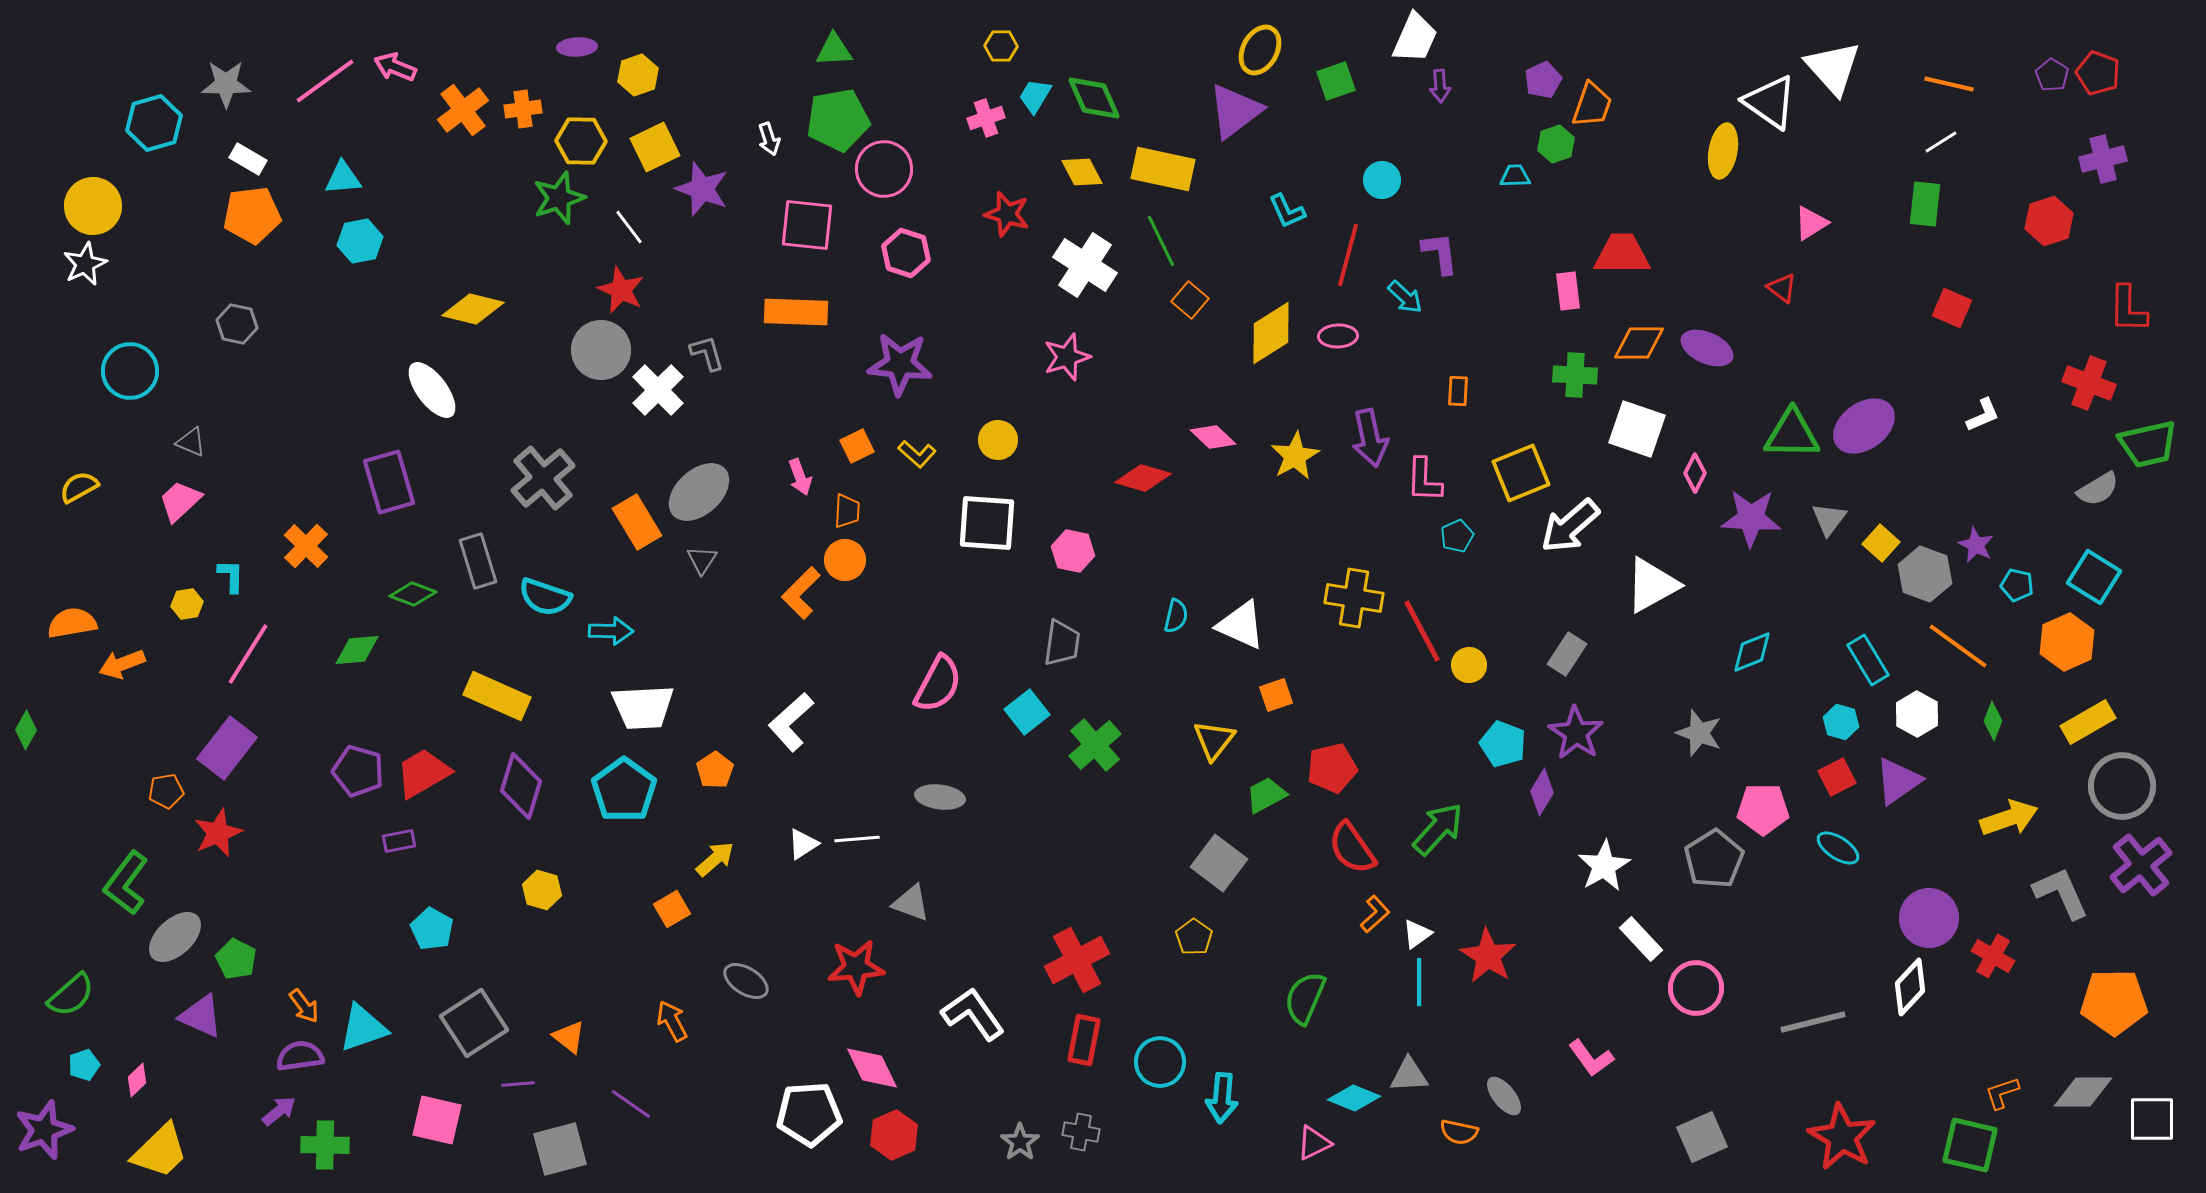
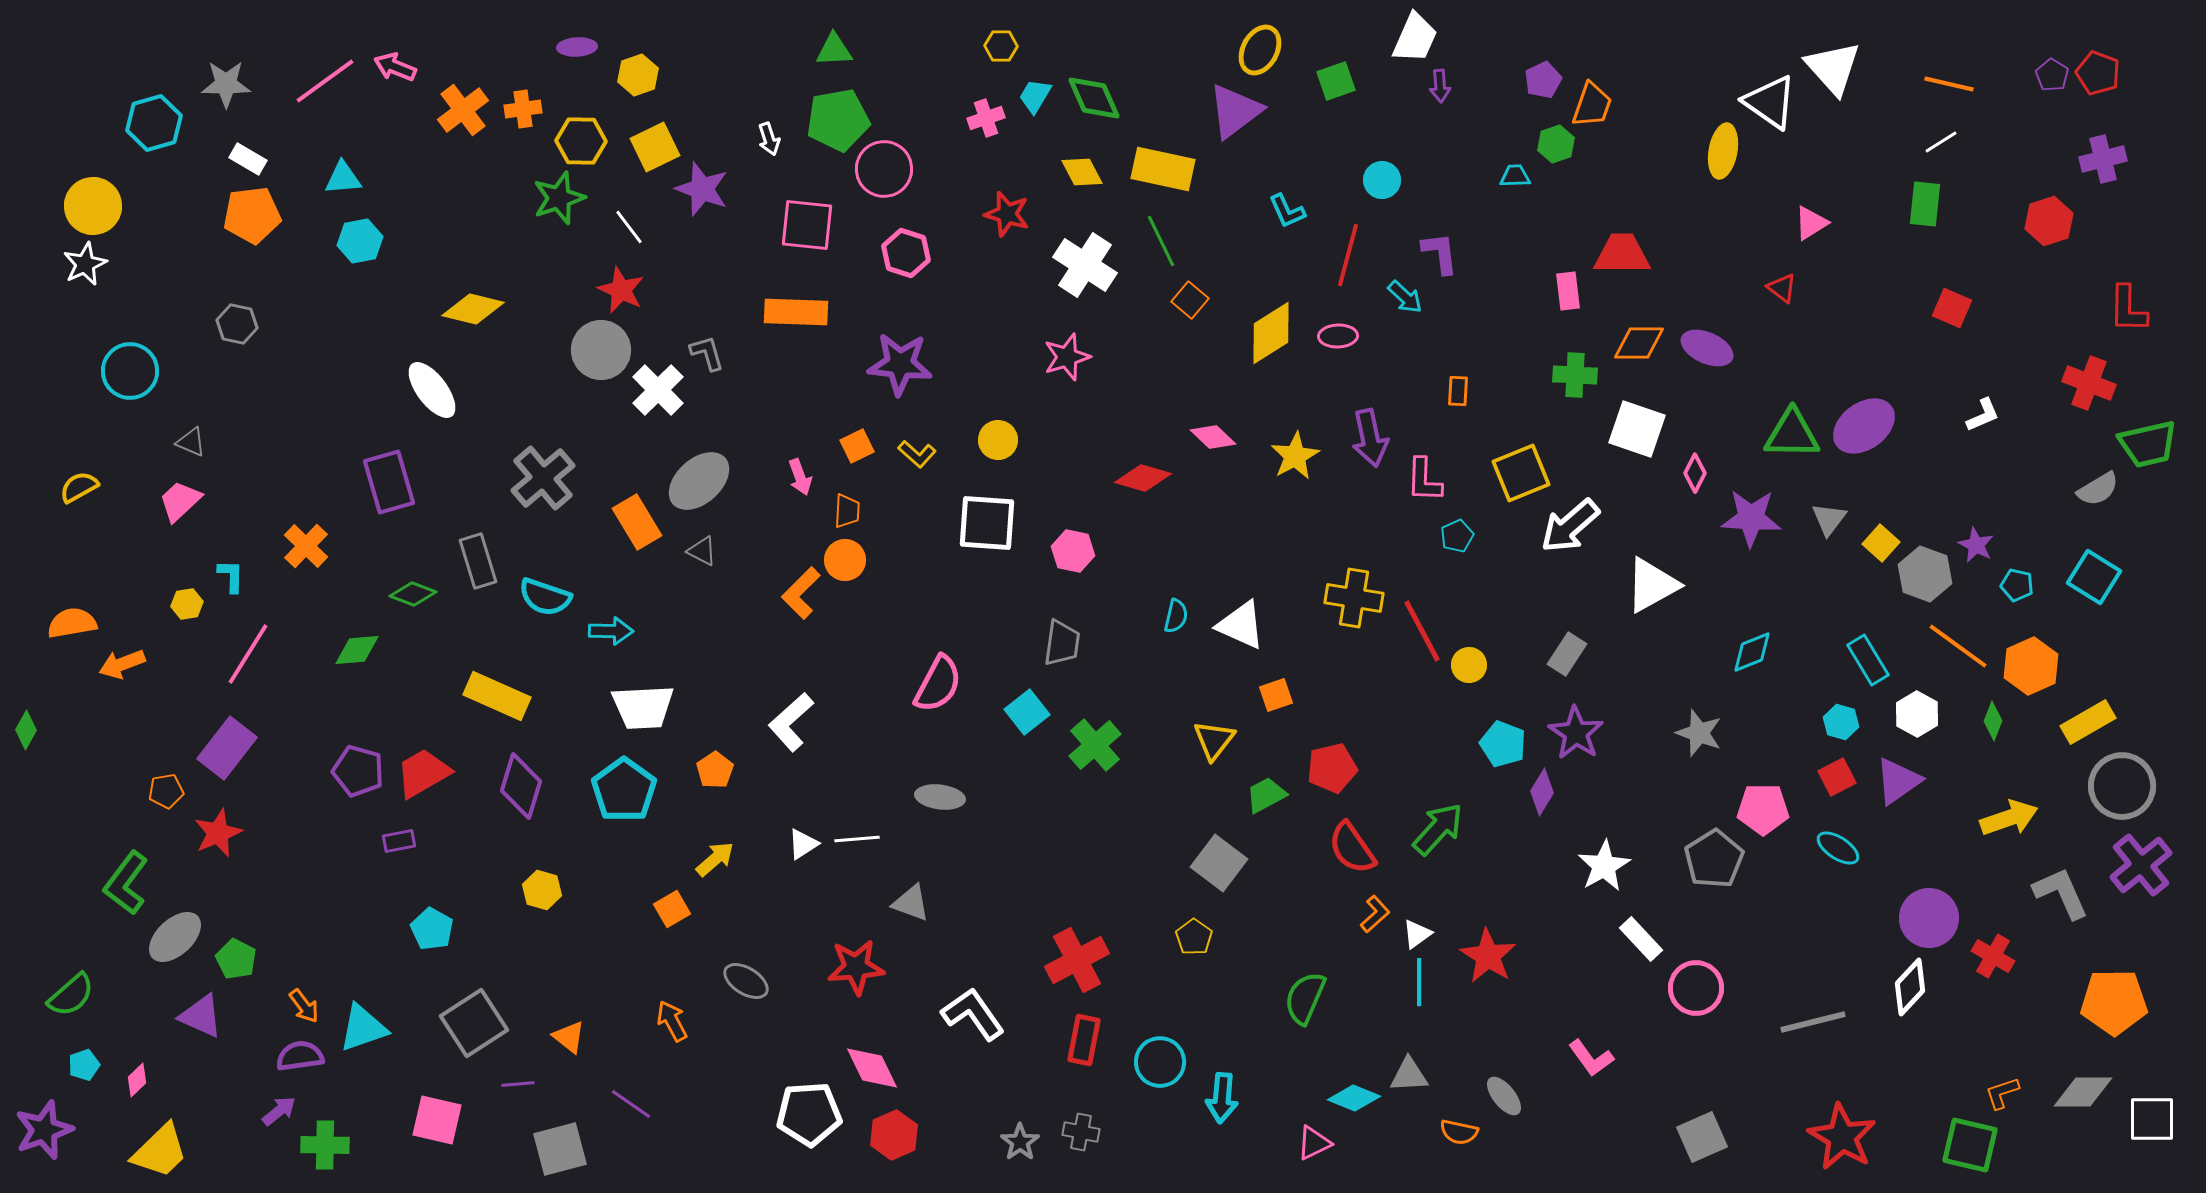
gray ellipse at (699, 492): moved 11 px up
gray triangle at (702, 560): moved 9 px up; rotated 36 degrees counterclockwise
orange hexagon at (2067, 642): moved 36 px left, 24 px down
